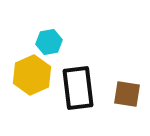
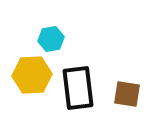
cyan hexagon: moved 2 px right, 3 px up
yellow hexagon: rotated 21 degrees clockwise
